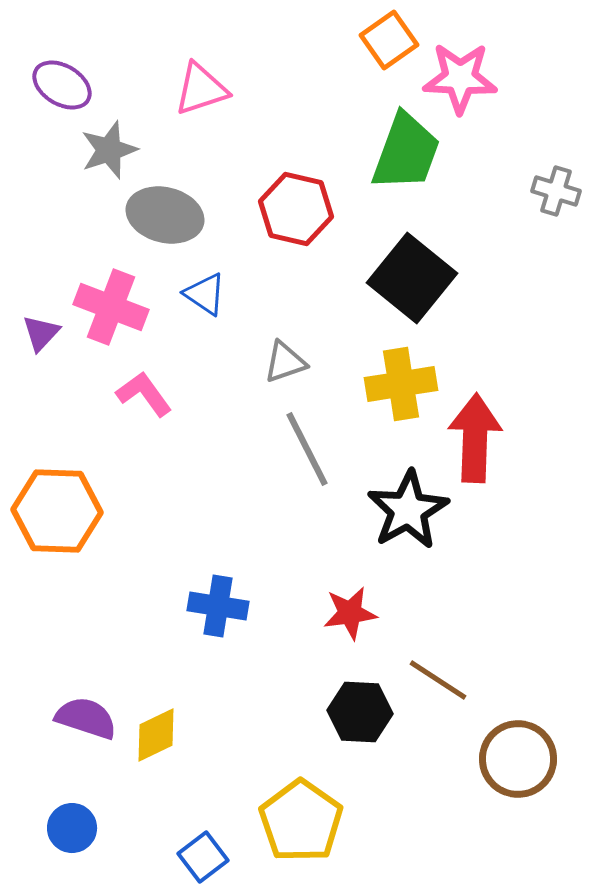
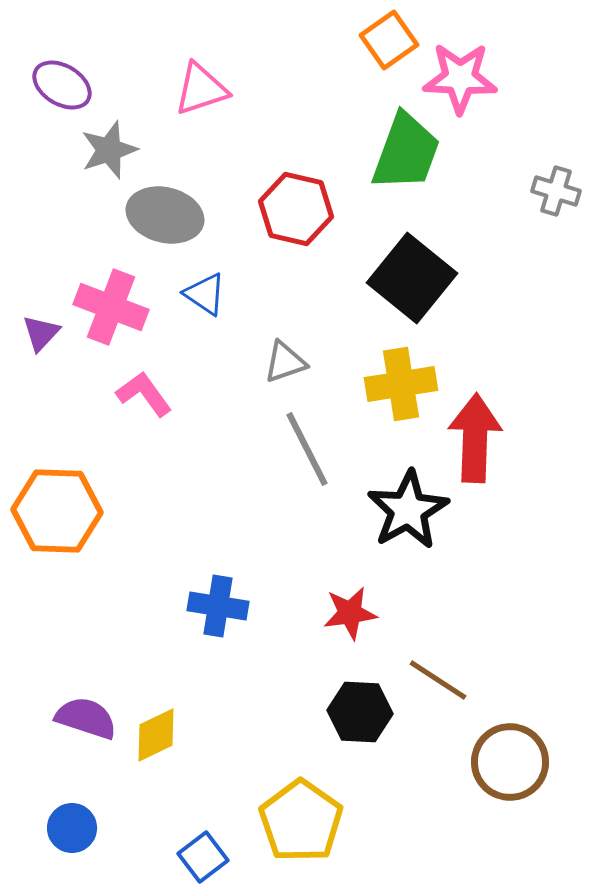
brown circle: moved 8 px left, 3 px down
